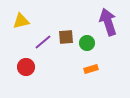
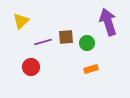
yellow triangle: rotated 30 degrees counterclockwise
purple line: rotated 24 degrees clockwise
red circle: moved 5 px right
